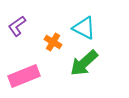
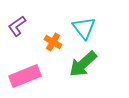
cyan triangle: rotated 25 degrees clockwise
green arrow: moved 1 px left, 1 px down
pink rectangle: moved 1 px right
